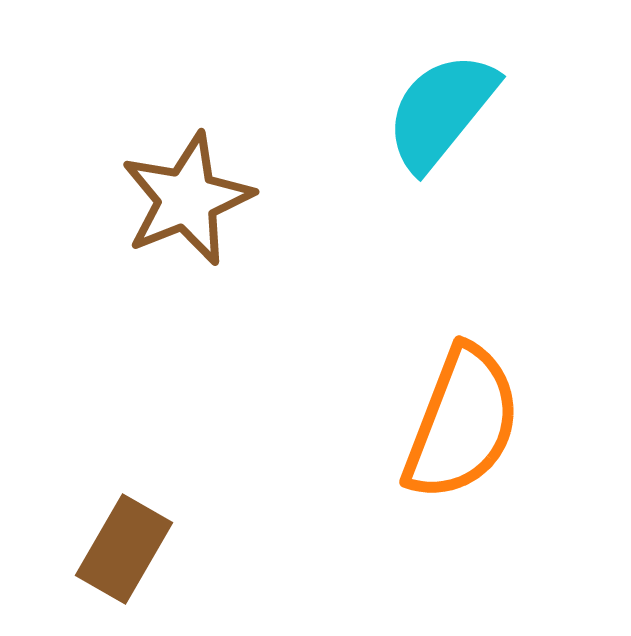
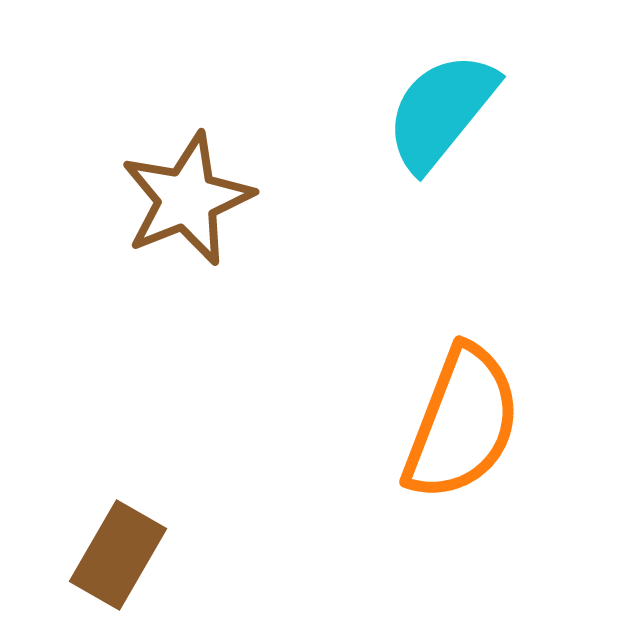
brown rectangle: moved 6 px left, 6 px down
